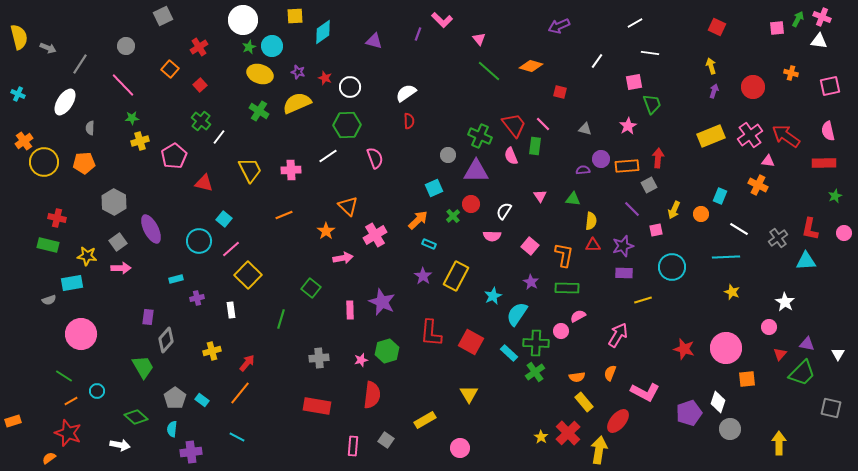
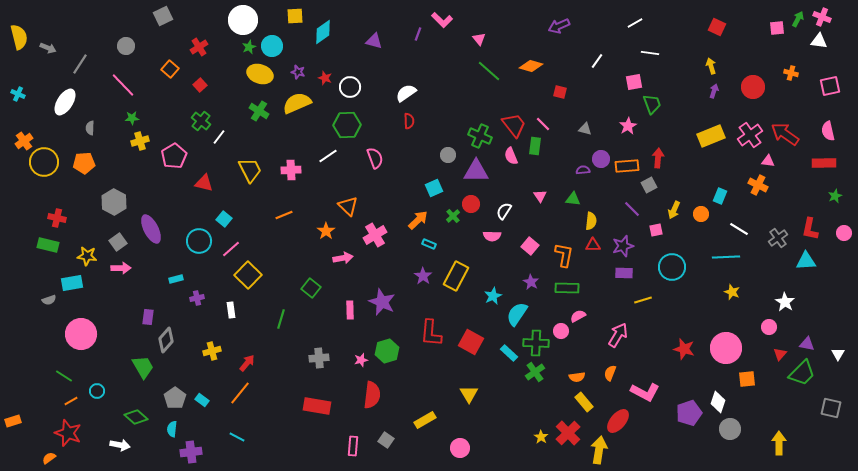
red arrow at (786, 136): moved 1 px left, 2 px up
